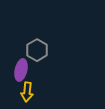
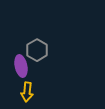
purple ellipse: moved 4 px up; rotated 25 degrees counterclockwise
